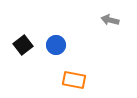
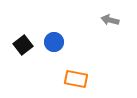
blue circle: moved 2 px left, 3 px up
orange rectangle: moved 2 px right, 1 px up
